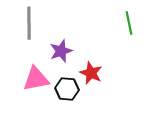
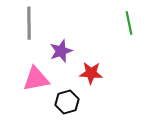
red star: rotated 20 degrees counterclockwise
black hexagon: moved 13 px down; rotated 20 degrees counterclockwise
